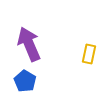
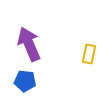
blue pentagon: rotated 25 degrees counterclockwise
